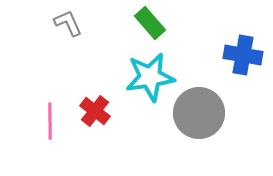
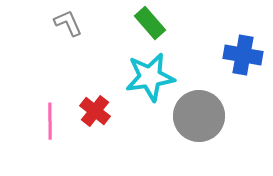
gray circle: moved 3 px down
